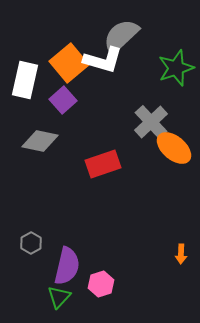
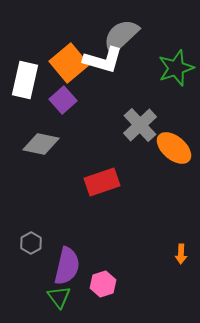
gray cross: moved 11 px left, 3 px down
gray diamond: moved 1 px right, 3 px down
red rectangle: moved 1 px left, 18 px down
pink hexagon: moved 2 px right
green triangle: rotated 20 degrees counterclockwise
